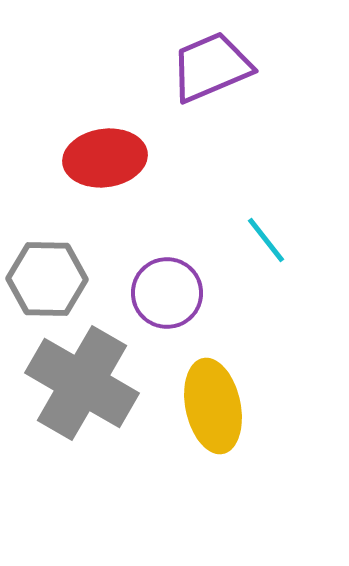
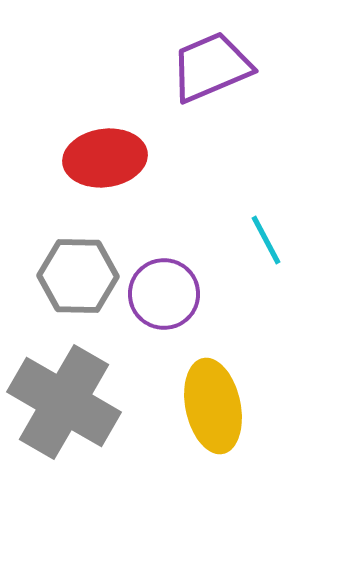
cyan line: rotated 10 degrees clockwise
gray hexagon: moved 31 px right, 3 px up
purple circle: moved 3 px left, 1 px down
gray cross: moved 18 px left, 19 px down
